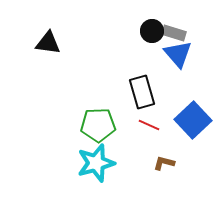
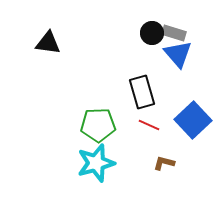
black circle: moved 2 px down
